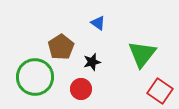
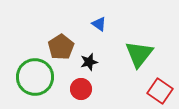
blue triangle: moved 1 px right, 1 px down
green triangle: moved 3 px left
black star: moved 3 px left
